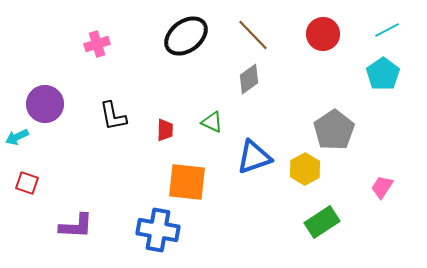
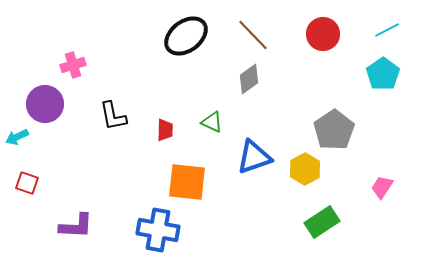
pink cross: moved 24 px left, 21 px down
